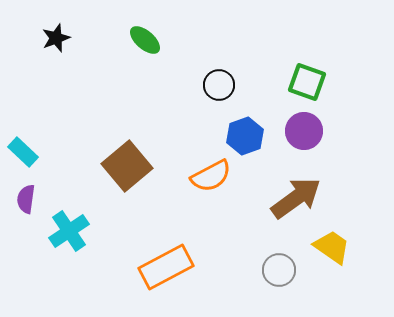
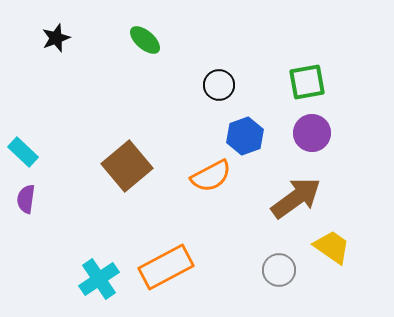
green square: rotated 30 degrees counterclockwise
purple circle: moved 8 px right, 2 px down
cyan cross: moved 30 px right, 48 px down
